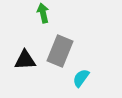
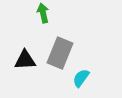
gray rectangle: moved 2 px down
